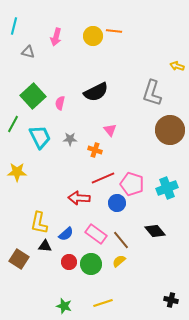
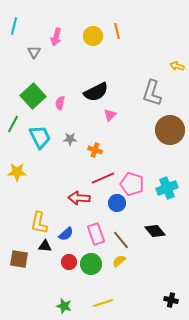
orange line: moved 3 px right; rotated 70 degrees clockwise
gray triangle: moved 6 px right; rotated 48 degrees clockwise
pink triangle: moved 15 px up; rotated 24 degrees clockwise
pink rectangle: rotated 35 degrees clockwise
brown square: rotated 24 degrees counterclockwise
